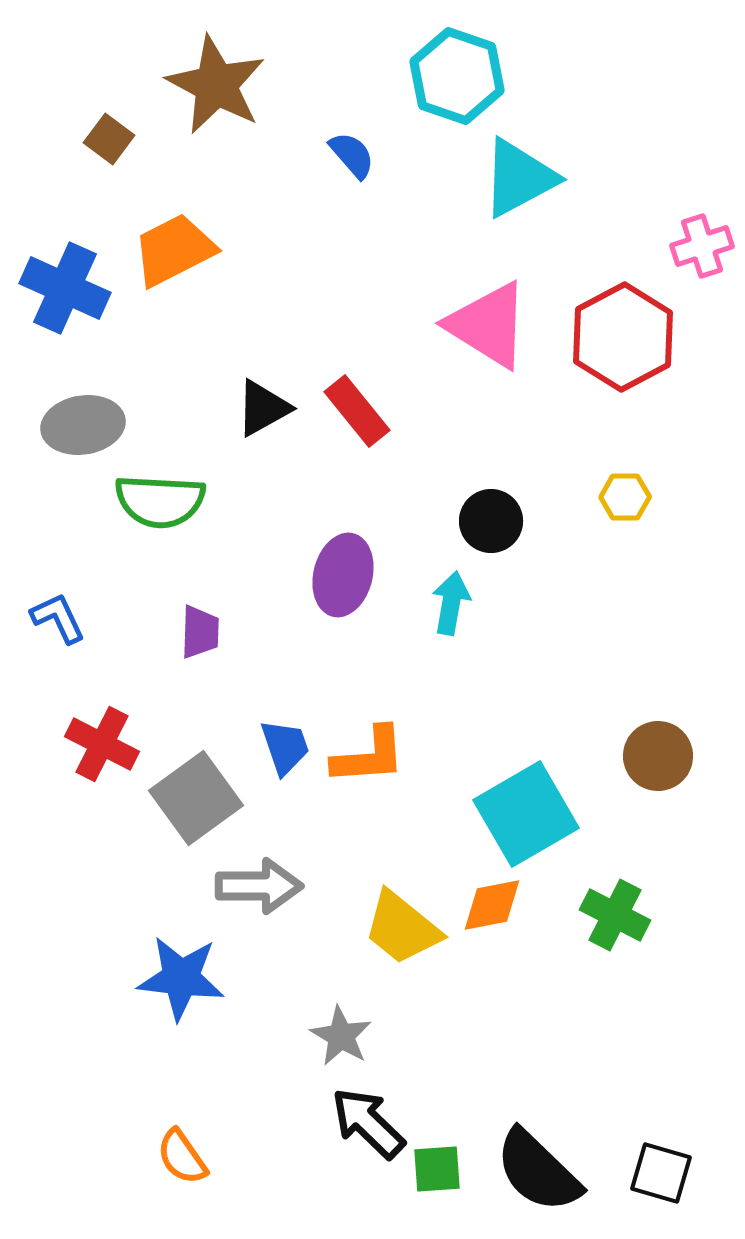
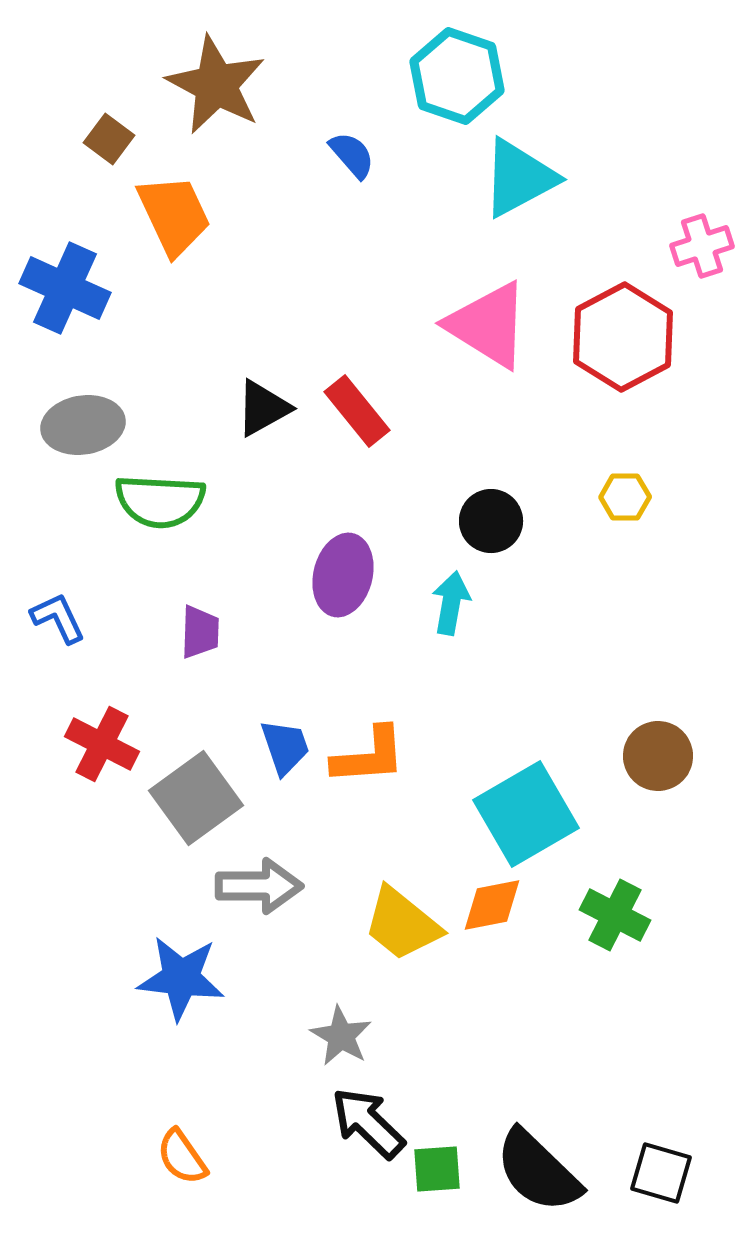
orange trapezoid: moved 35 px up; rotated 92 degrees clockwise
yellow trapezoid: moved 4 px up
